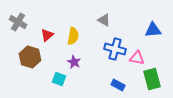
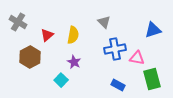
gray triangle: moved 2 px down; rotated 16 degrees clockwise
blue triangle: rotated 12 degrees counterclockwise
yellow semicircle: moved 1 px up
blue cross: rotated 25 degrees counterclockwise
brown hexagon: rotated 15 degrees clockwise
cyan square: moved 2 px right, 1 px down; rotated 24 degrees clockwise
